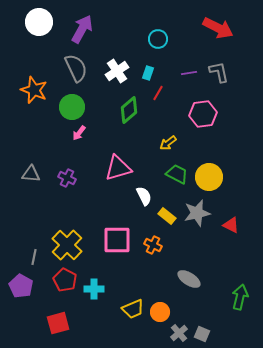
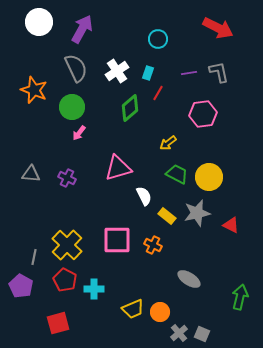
green diamond: moved 1 px right, 2 px up
